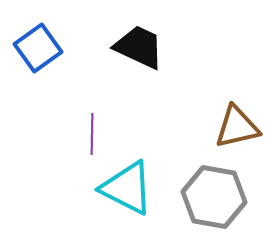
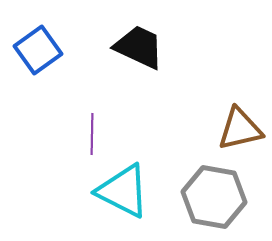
blue square: moved 2 px down
brown triangle: moved 3 px right, 2 px down
cyan triangle: moved 4 px left, 3 px down
